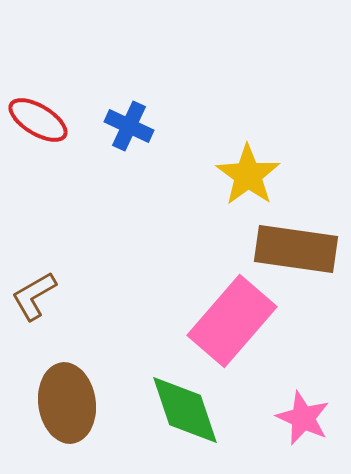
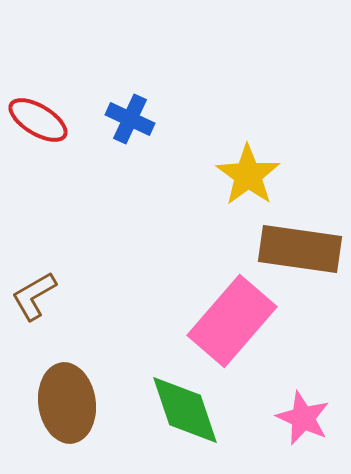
blue cross: moved 1 px right, 7 px up
brown rectangle: moved 4 px right
